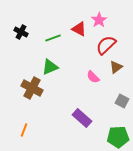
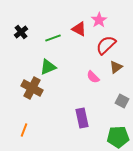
black cross: rotated 24 degrees clockwise
green triangle: moved 2 px left
purple rectangle: rotated 36 degrees clockwise
